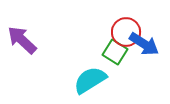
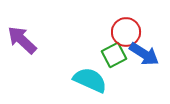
blue arrow: moved 10 px down
green square: moved 1 px left, 3 px down; rotated 30 degrees clockwise
cyan semicircle: rotated 56 degrees clockwise
